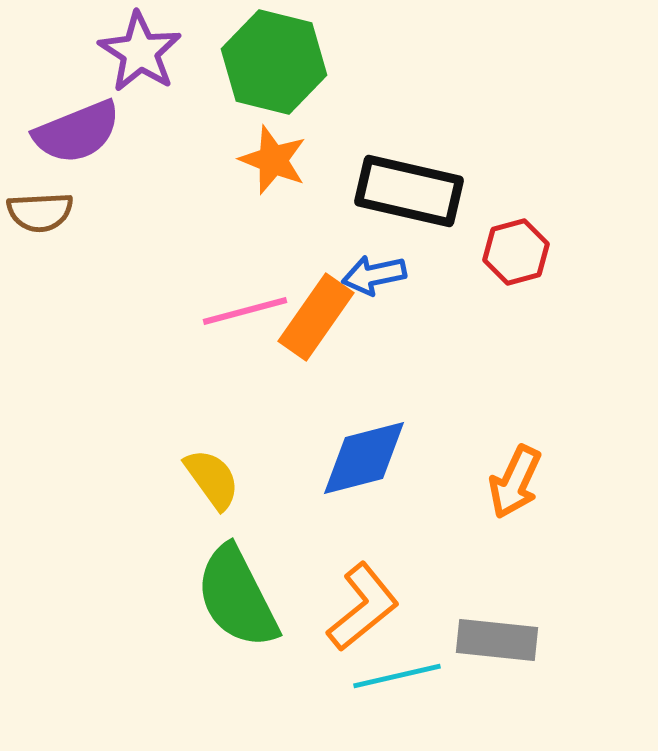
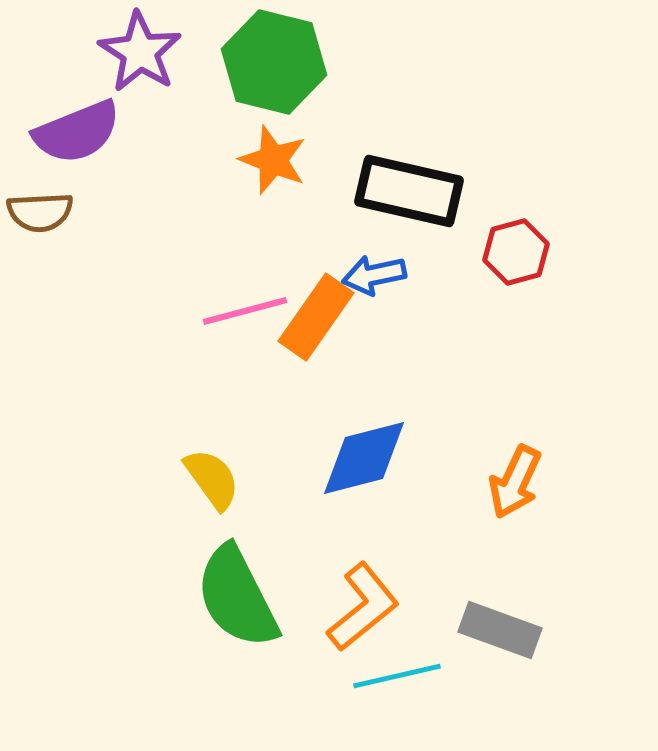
gray rectangle: moved 3 px right, 10 px up; rotated 14 degrees clockwise
